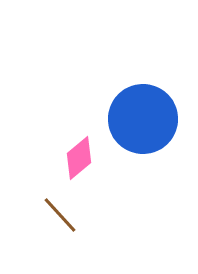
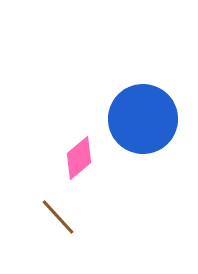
brown line: moved 2 px left, 2 px down
